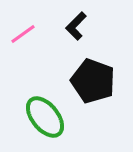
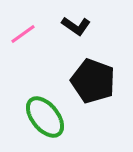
black L-shape: rotated 100 degrees counterclockwise
